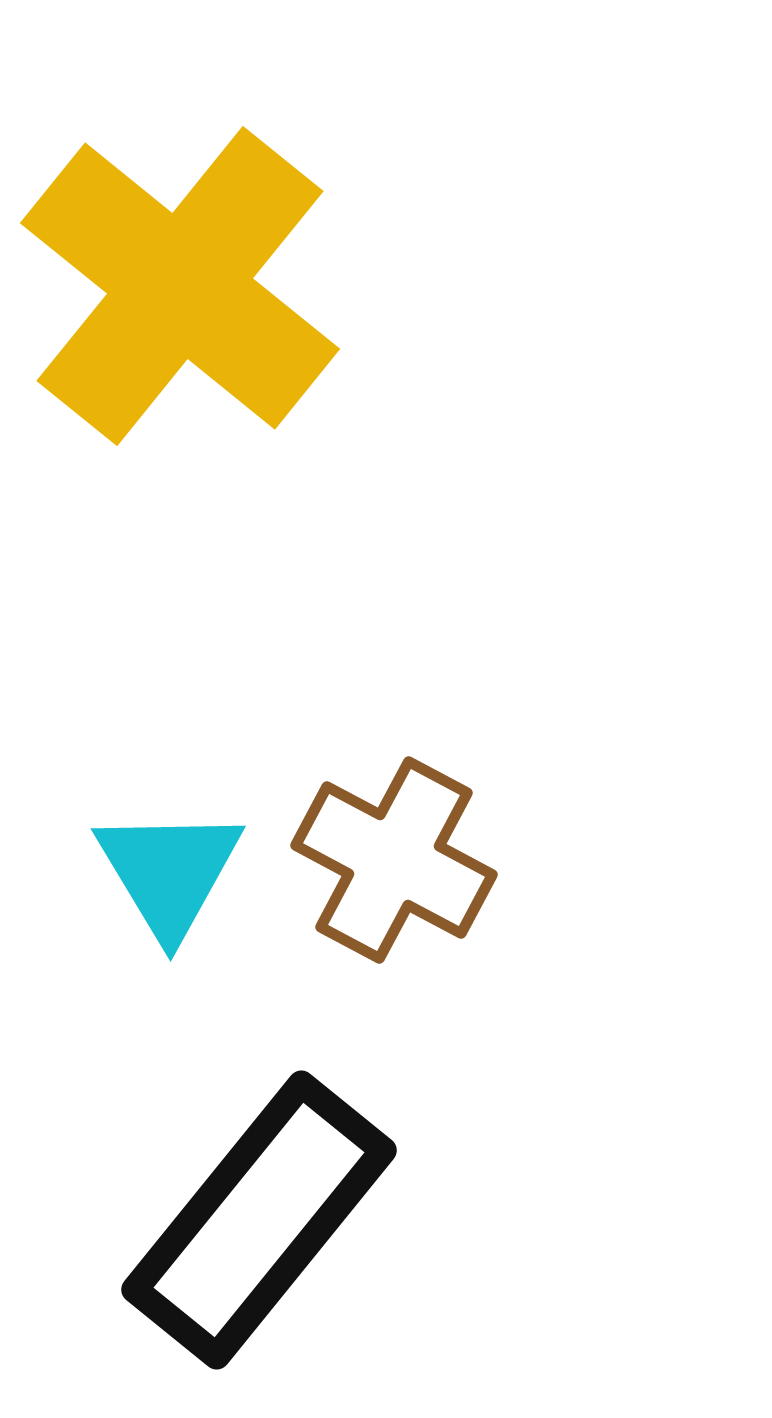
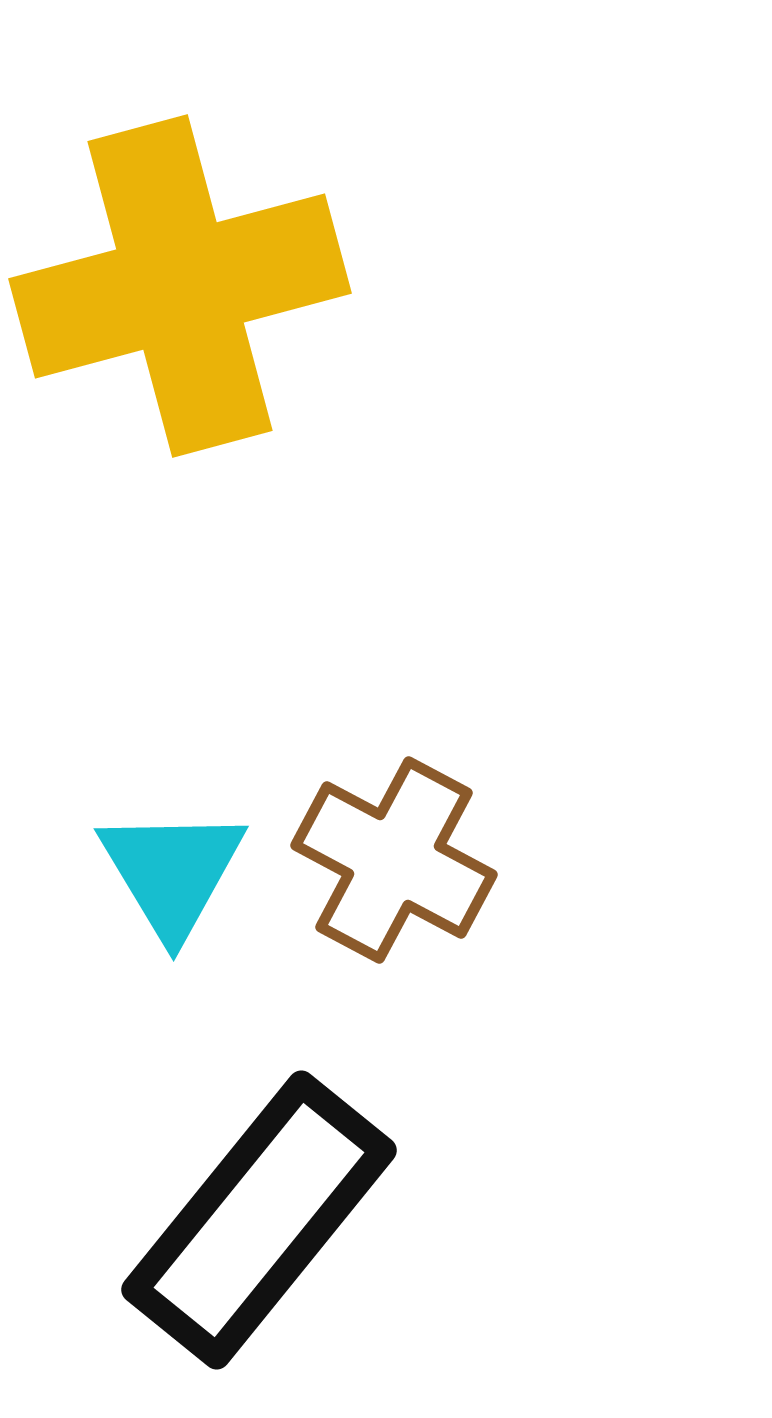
yellow cross: rotated 36 degrees clockwise
cyan triangle: moved 3 px right
